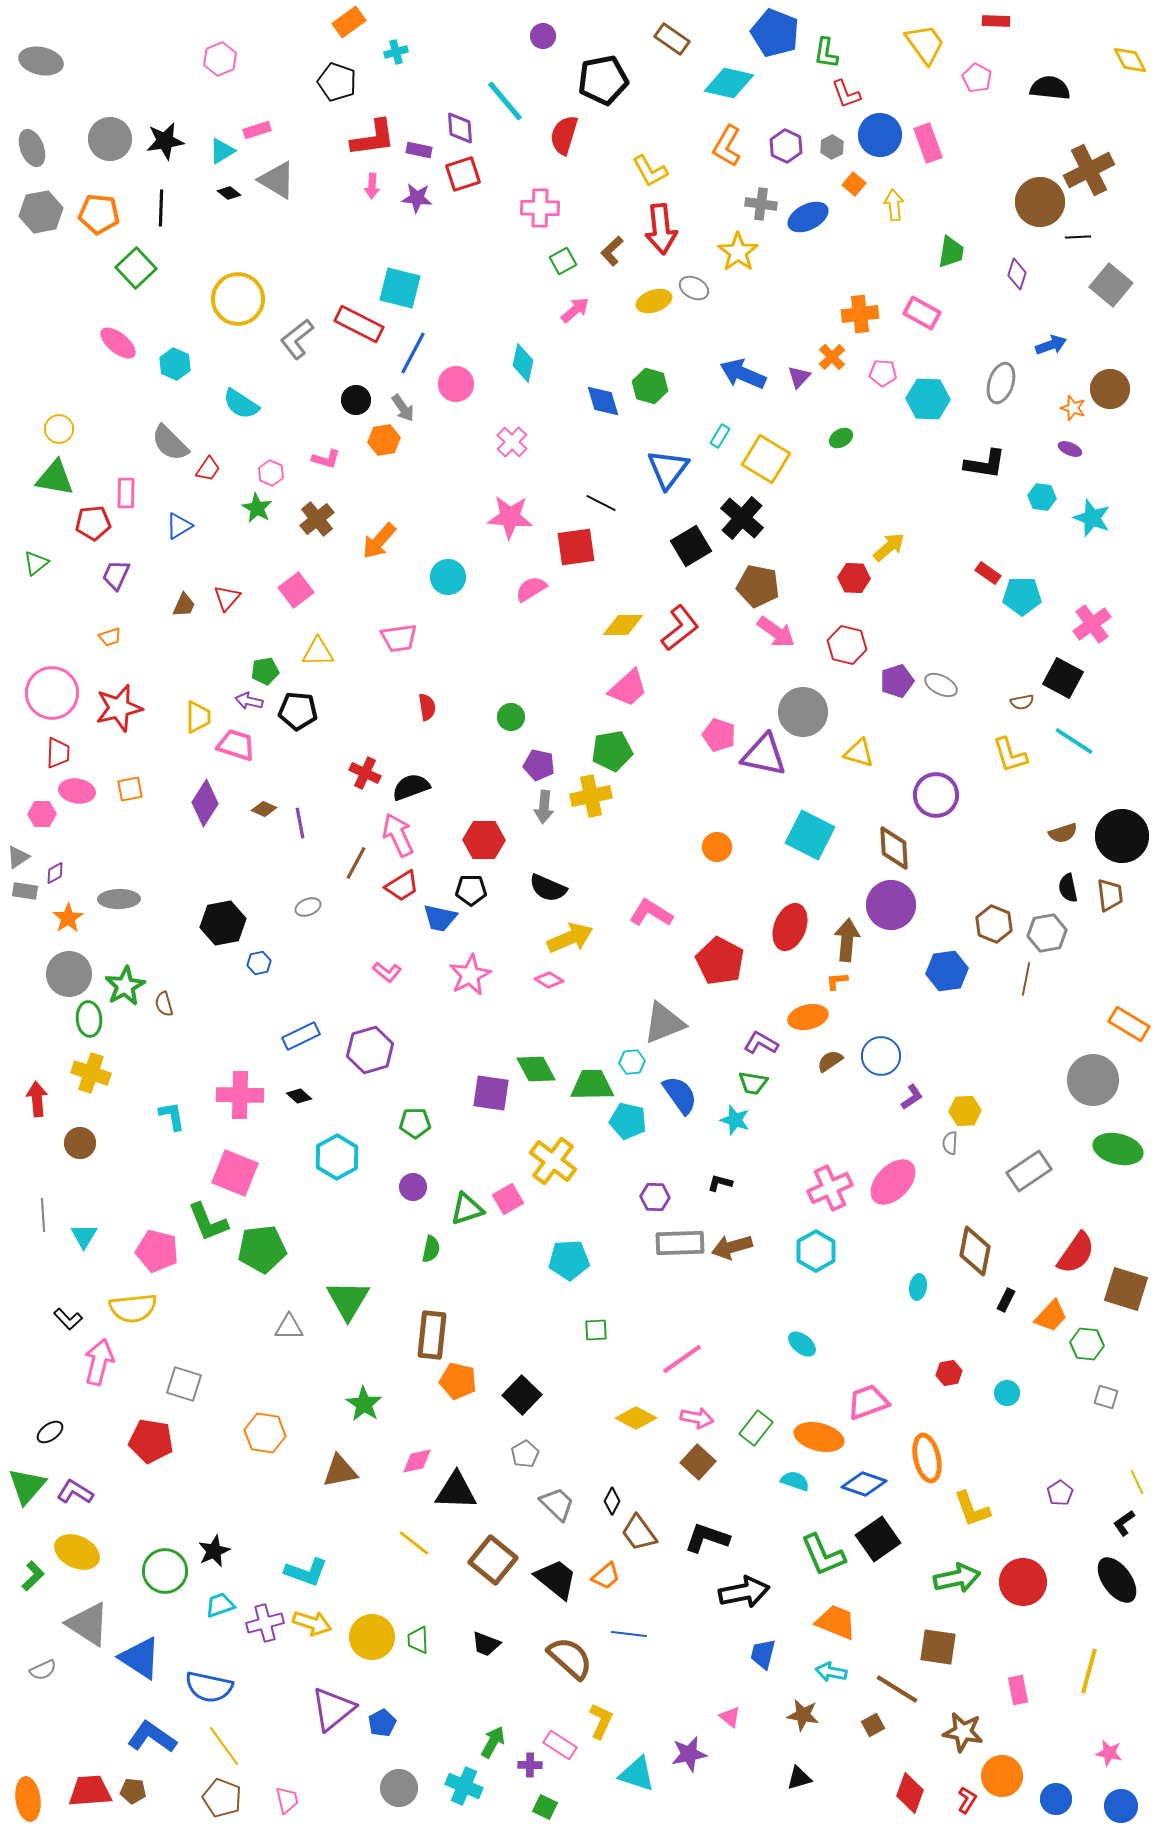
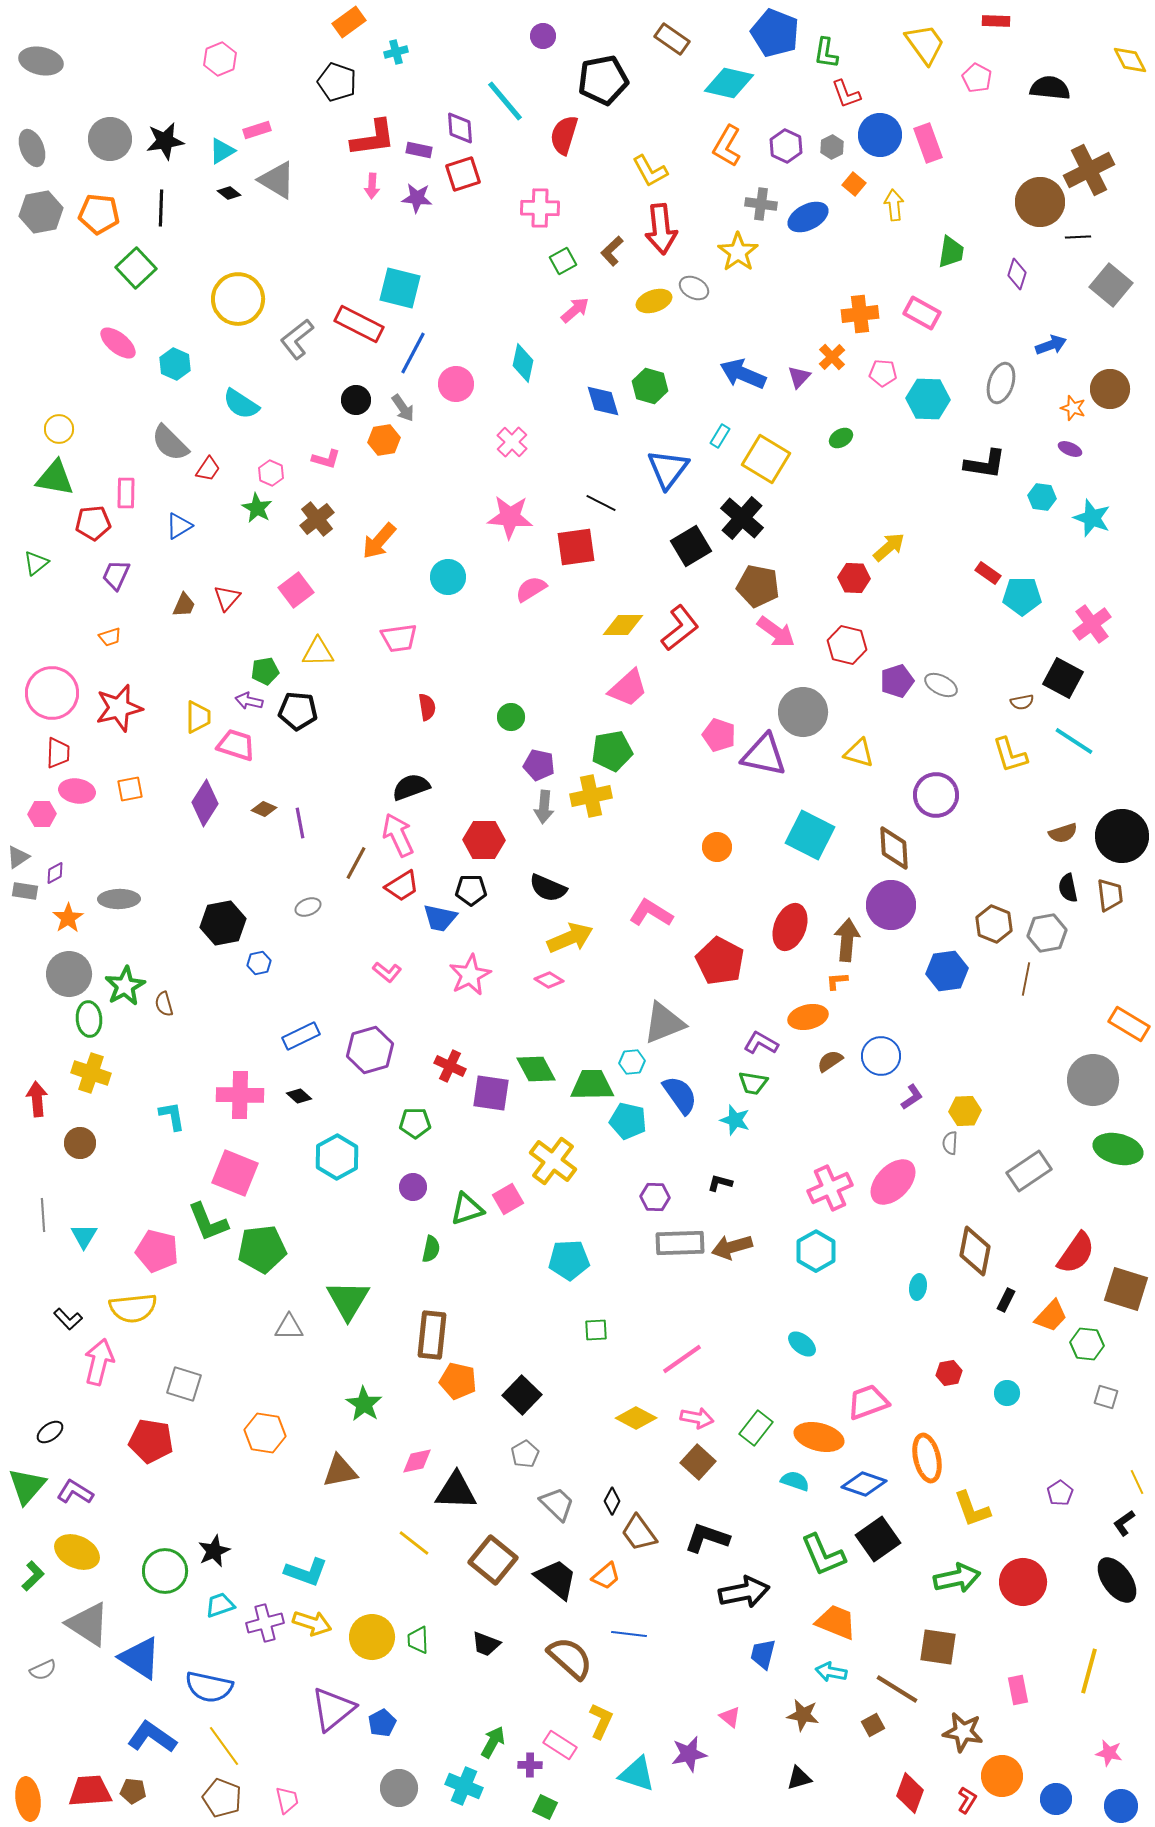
red cross at (365, 773): moved 85 px right, 293 px down
